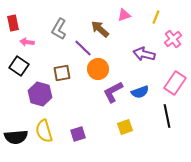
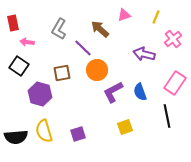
orange circle: moved 1 px left, 1 px down
blue semicircle: rotated 90 degrees clockwise
